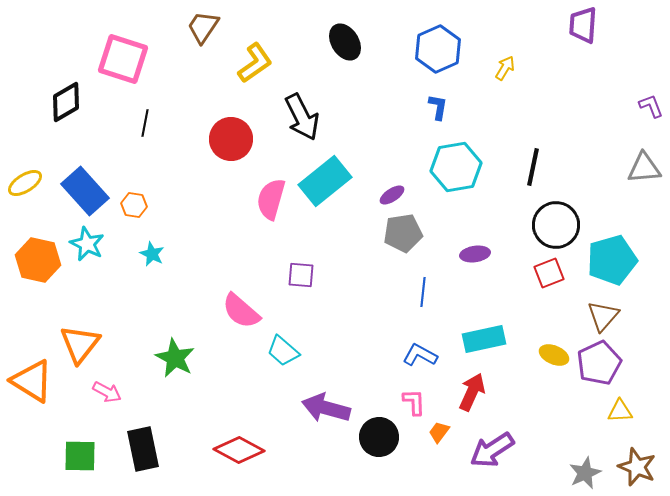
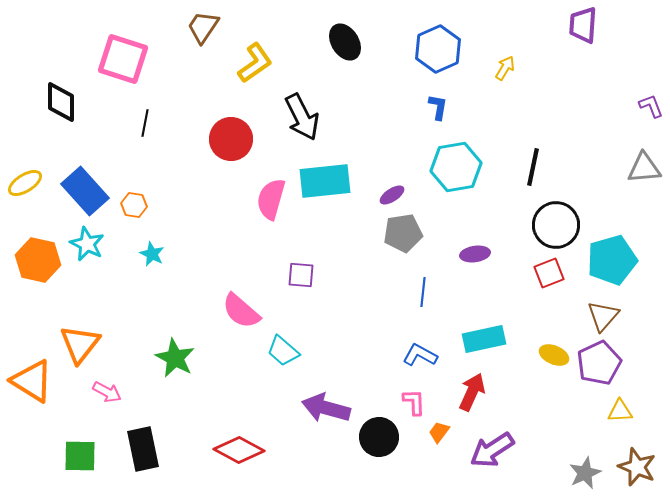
black diamond at (66, 102): moved 5 px left; rotated 60 degrees counterclockwise
cyan rectangle at (325, 181): rotated 33 degrees clockwise
